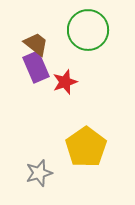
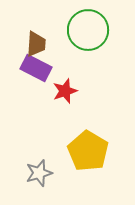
brown trapezoid: rotated 56 degrees clockwise
purple rectangle: moved 1 px down; rotated 40 degrees counterclockwise
red star: moved 9 px down
yellow pentagon: moved 2 px right, 4 px down; rotated 6 degrees counterclockwise
